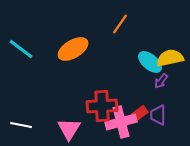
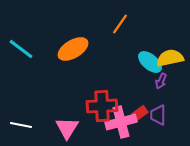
purple arrow: rotated 14 degrees counterclockwise
pink triangle: moved 2 px left, 1 px up
